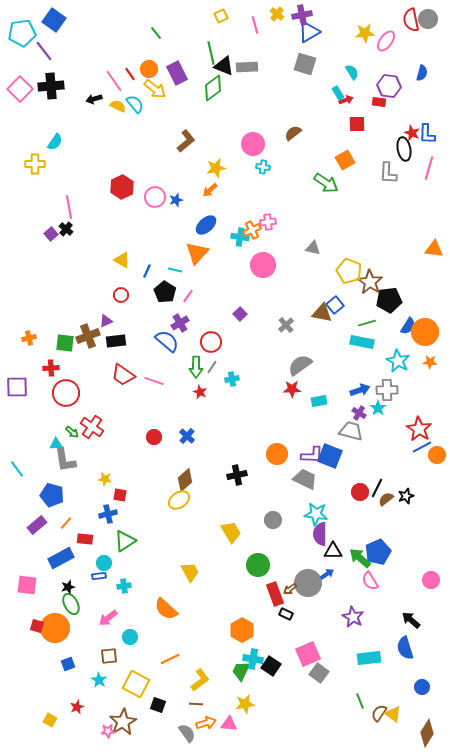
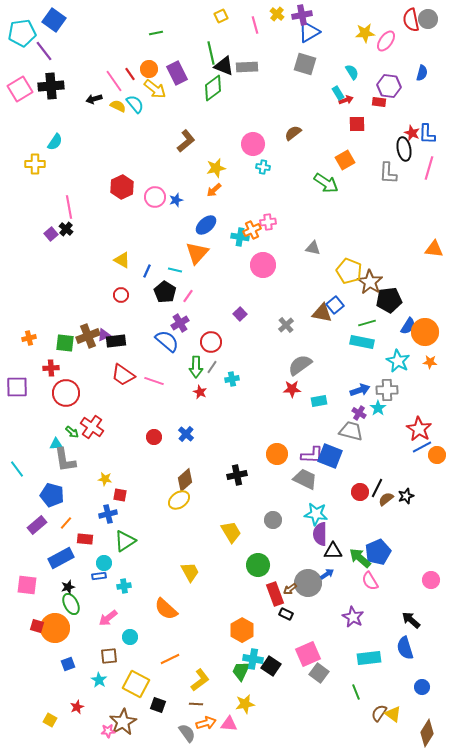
green line at (156, 33): rotated 64 degrees counterclockwise
pink square at (20, 89): rotated 15 degrees clockwise
orange arrow at (210, 190): moved 4 px right
purple triangle at (106, 321): moved 2 px left, 14 px down
blue cross at (187, 436): moved 1 px left, 2 px up
green line at (360, 701): moved 4 px left, 9 px up
